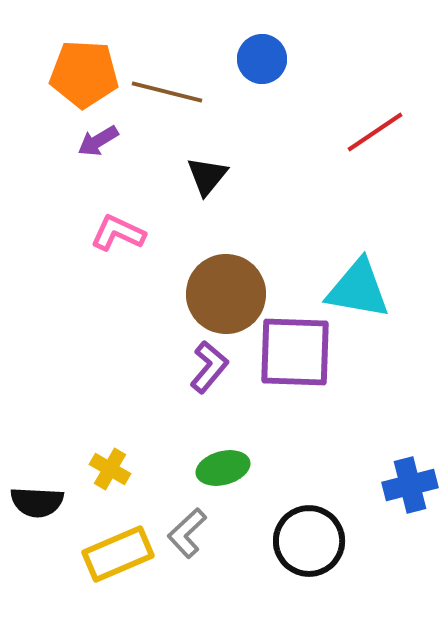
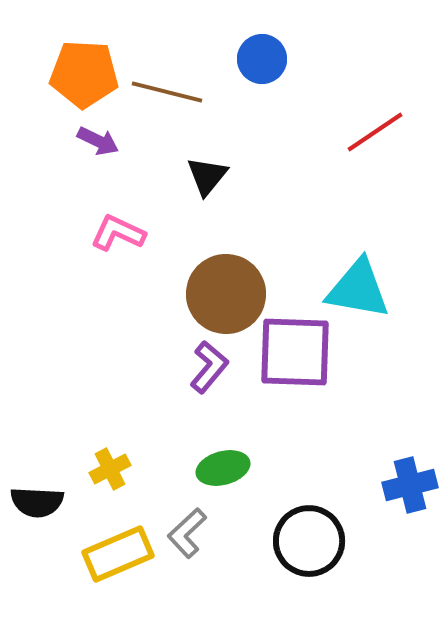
purple arrow: rotated 123 degrees counterclockwise
yellow cross: rotated 33 degrees clockwise
